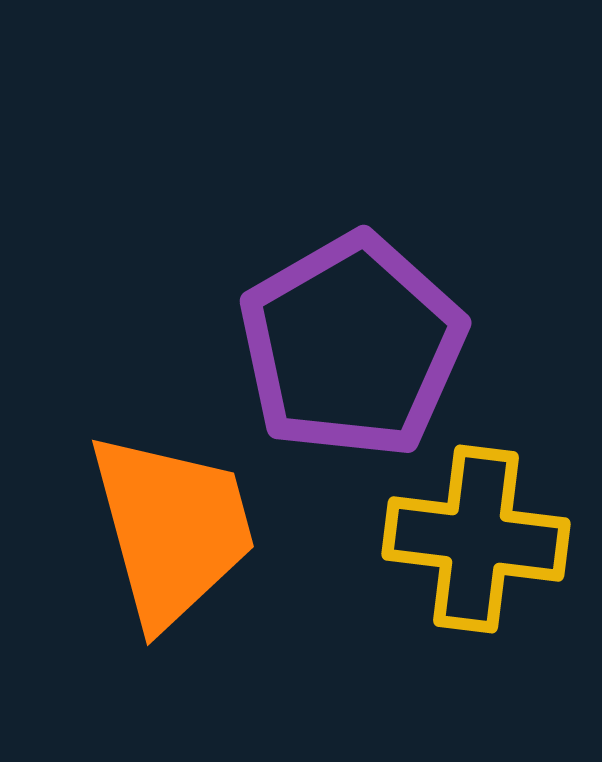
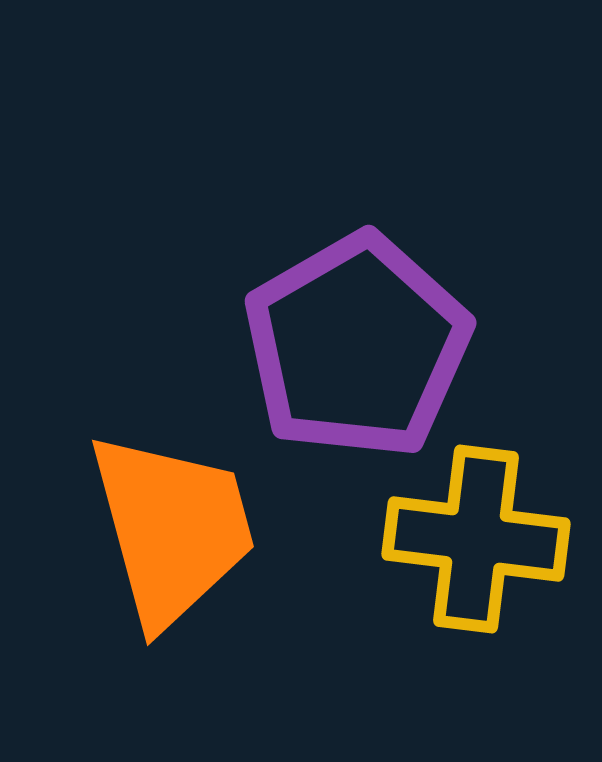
purple pentagon: moved 5 px right
